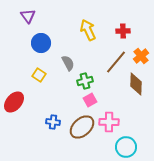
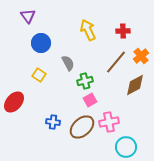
brown diamond: moved 1 px left, 1 px down; rotated 60 degrees clockwise
pink cross: rotated 12 degrees counterclockwise
